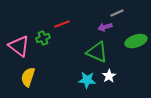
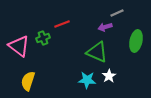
green ellipse: rotated 60 degrees counterclockwise
yellow semicircle: moved 4 px down
